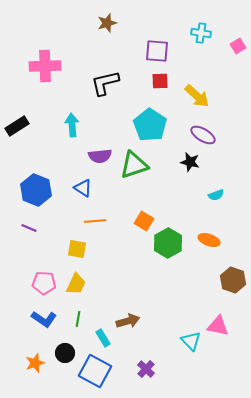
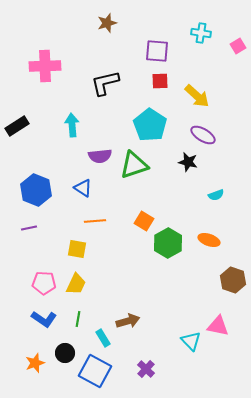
black star: moved 2 px left
purple line: rotated 35 degrees counterclockwise
